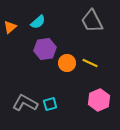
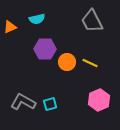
cyan semicircle: moved 1 px left, 3 px up; rotated 28 degrees clockwise
orange triangle: rotated 16 degrees clockwise
purple hexagon: rotated 10 degrees clockwise
orange circle: moved 1 px up
gray L-shape: moved 2 px left, 1 px up
